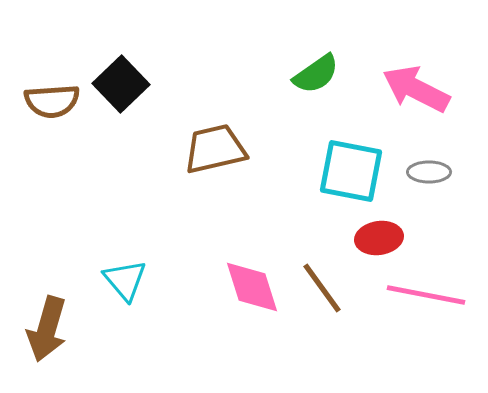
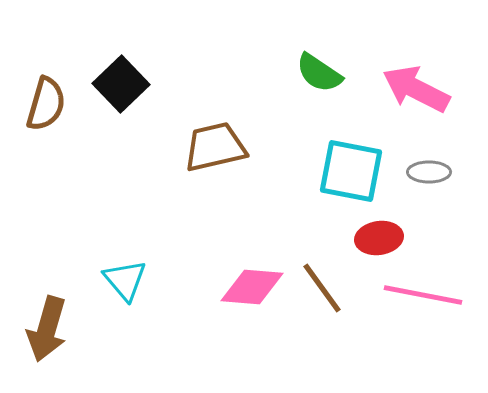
green semicircle: moved 3 px right, 1 px up; rotated 69 degrees clockwise
brown semicircle: moved 6 px left, 3 px down; rotated 70 degrees counterclockwise
brown trapezoid: moved 2 px up
pink diamond: rotated 68 degrees counterclockwise
pink line: moved 3 px left
